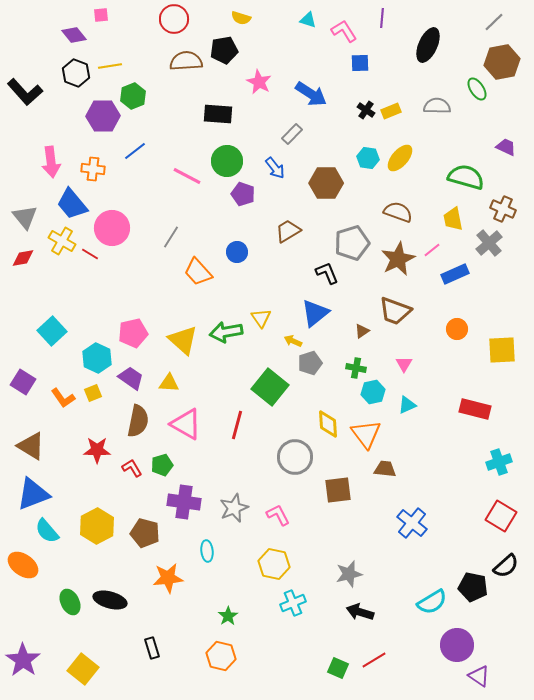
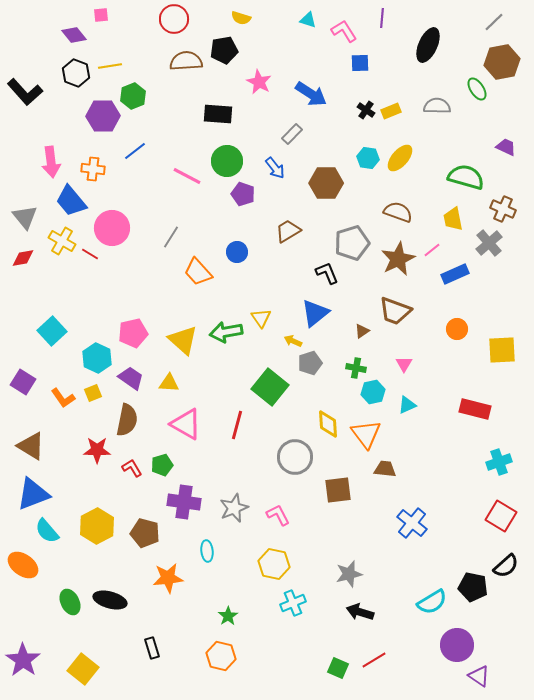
blue trapezoid at (72, 204): moved 1 px left, 3 px up
brown semicircle at (138, 421): moved 11 px left, 1 px up
